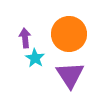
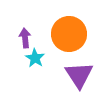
purple triangle: moved 9 px right
